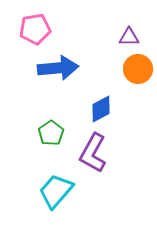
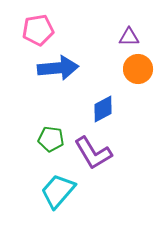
pink pentagon: moved 3 px right, 1 px down
blue diamond: moved 2 px right
green pentagon: moved 6 px down; rotated 30 degrees counterclockwise
purple L-shape: rotated 60 degrees counterclockwise
cyan trapezoid: moved 2 px right
